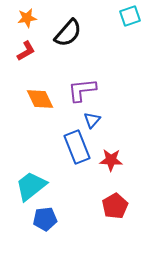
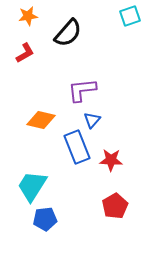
orange star: moved 1 px right, 2 px up
red L-shape: moved 1 px left, 2 px down
orange diamond: moved 1 px right, 21 px down; rotated 52 degrees counterclockwise
cyan trapezoid: moved 1 px right; rotated 20 degrees counterclockwise
